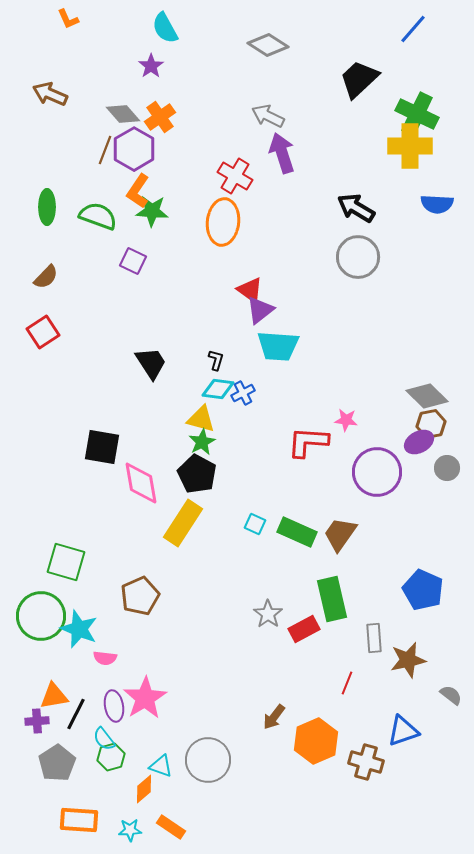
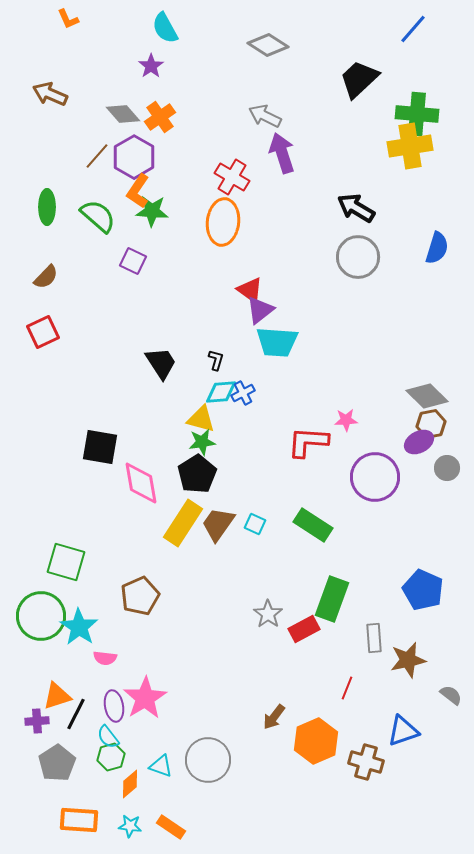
green cross at (417, 114): rotated 21 degrees counterclockwise
gray arrow at (268, 116): moved 3 px left
yellow cross at (410, 146): rotated 9 degrees counterclockwise
purple hexagon at (134, 149): moved 8 px down
brown line at (105, 150): moved 8 px left, 6 px down; rotated 20 degrees clockwise
red cross at (235, 176): moved 3 px left, 1 px down
blue semicircle at (437, 204): moved 44 px down; rotated 76 degrees counterclockwise
green semicircle at (98, 216): rotated 21 degrees clockwise
red square at (43, 332): rotated 8 degrees clockwise
cyan trapezoid at (278, 346): moved 1 px left, 4 px up
black trapezoid at (151, 363): moved 10 px right
cyan diamond at (218, 389): moved 3 px right, 3 px down; rotated 12 degrees counterclockwise
pink star at (346, 420): rotated 10 degrees counterclockwise
green star at (202, 442): rotated 20 degrees clockwise
black square at (102, 447): moved 2 px left
purple circle at (377, 472): moved 2 px left, 5 px down
black pentagon at (197, 474): rotated 12 degrees clockwise
green rectangle at (297, 532): moved 16 px right, 7 px up; rotated 9 degrees clockwise
brown trapezoid at (340, 534): moved 122 px left, 10 px up
green rectangle at (332, 599): rotated 33 degrees clockwise
cyan star at (79, 629): moved 2 px up; rotated 12 degrees clockwise
red line at (347, 683): moved 5 px down
orange triangle at (54, 696): moved 3 px right; rotated 8 degrees counterclockwise
cyan semicircle at (104, 739): moved 4 px right, 2 px up
orange diamond at (144, 789): moved 14 px left, 5 px up
cyan star at (130, 830): moved 4 px up; rotated 10 degrees clockwise
